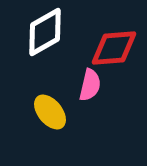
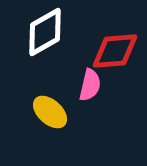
red diamond: moved 1 px right, 3 px down
yellow ellipse: rotated 9 degrees counterclockwise
